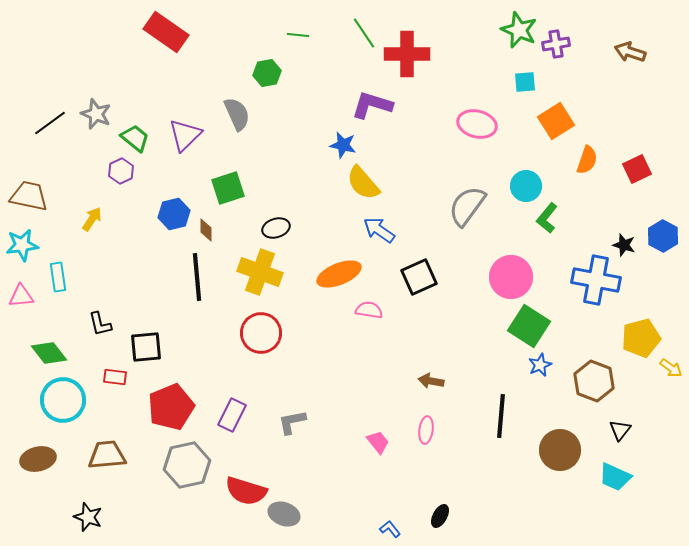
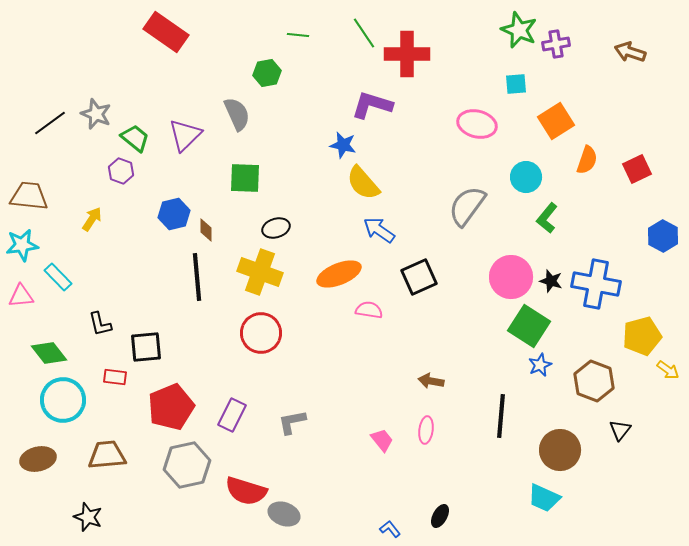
cyan square at (525, 82): moved 9 px left, 2 px down
purple hexagon at (121, 171): rotated 15 degrees counterclockwise
cyan circle at (526, 186): moved 9 px up
green square at (228, 188): moved 17 px right, 10 px up; rotated 20 degrees clockwise
brown trapezoid at (29, 196): rotated 6 degrees counterclockwise
black star at (624, 245): moved 73 px left, 36 px down
cyan rectangle at (58, 277): rotated 36 degrees counterclockwise
blue cross at (596, 280): moved 4 px down
yellow pentagon at (641, 338): moved 1 px right, 2 px up
yellow arrow at (671, 368): moved 3 px left, 2 px down
pink trapezoid at (378, 442): moved 4 px right, 2 px up
cyan trapezoid at (615, 477): moved 71 px left, 21 px down
